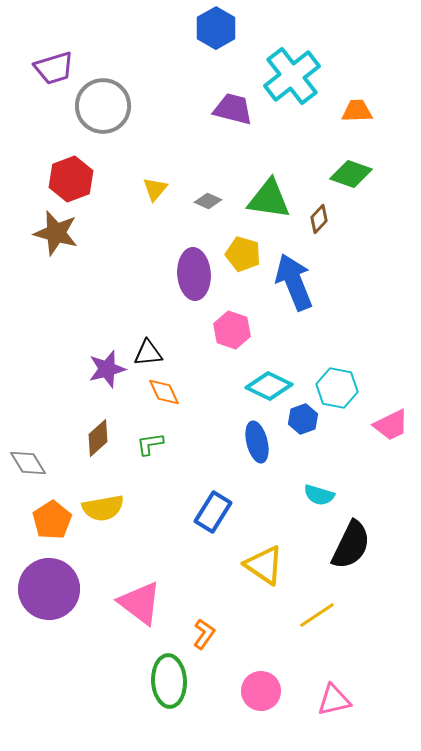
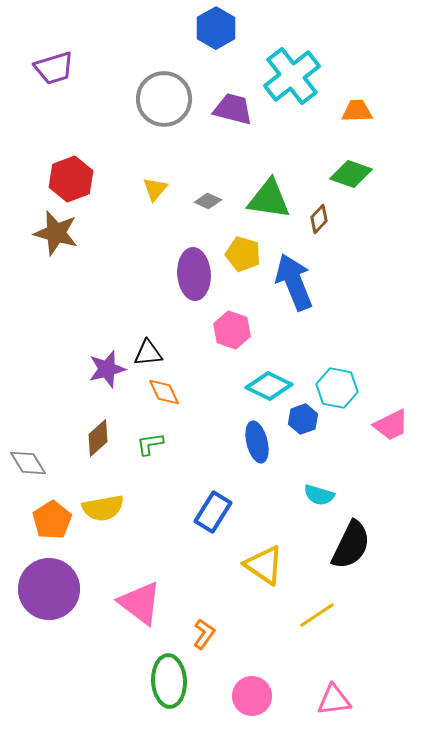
gray circle at (103, 106): moved 61 px right, 7 px up
pink circle at (261, 691): moved 9 px left, 5 px down
pink triangle at (334, 700): rotated 6 degrees clockwise
